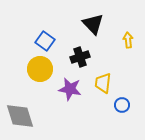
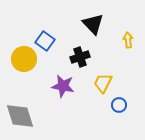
yellow circle: moved 16 px left, 10 px up
yellow trapezoid: rotated 20 degrees clockwise
purple star: moved 7 px left, 3 px up
blue circle: moved 3 px left
